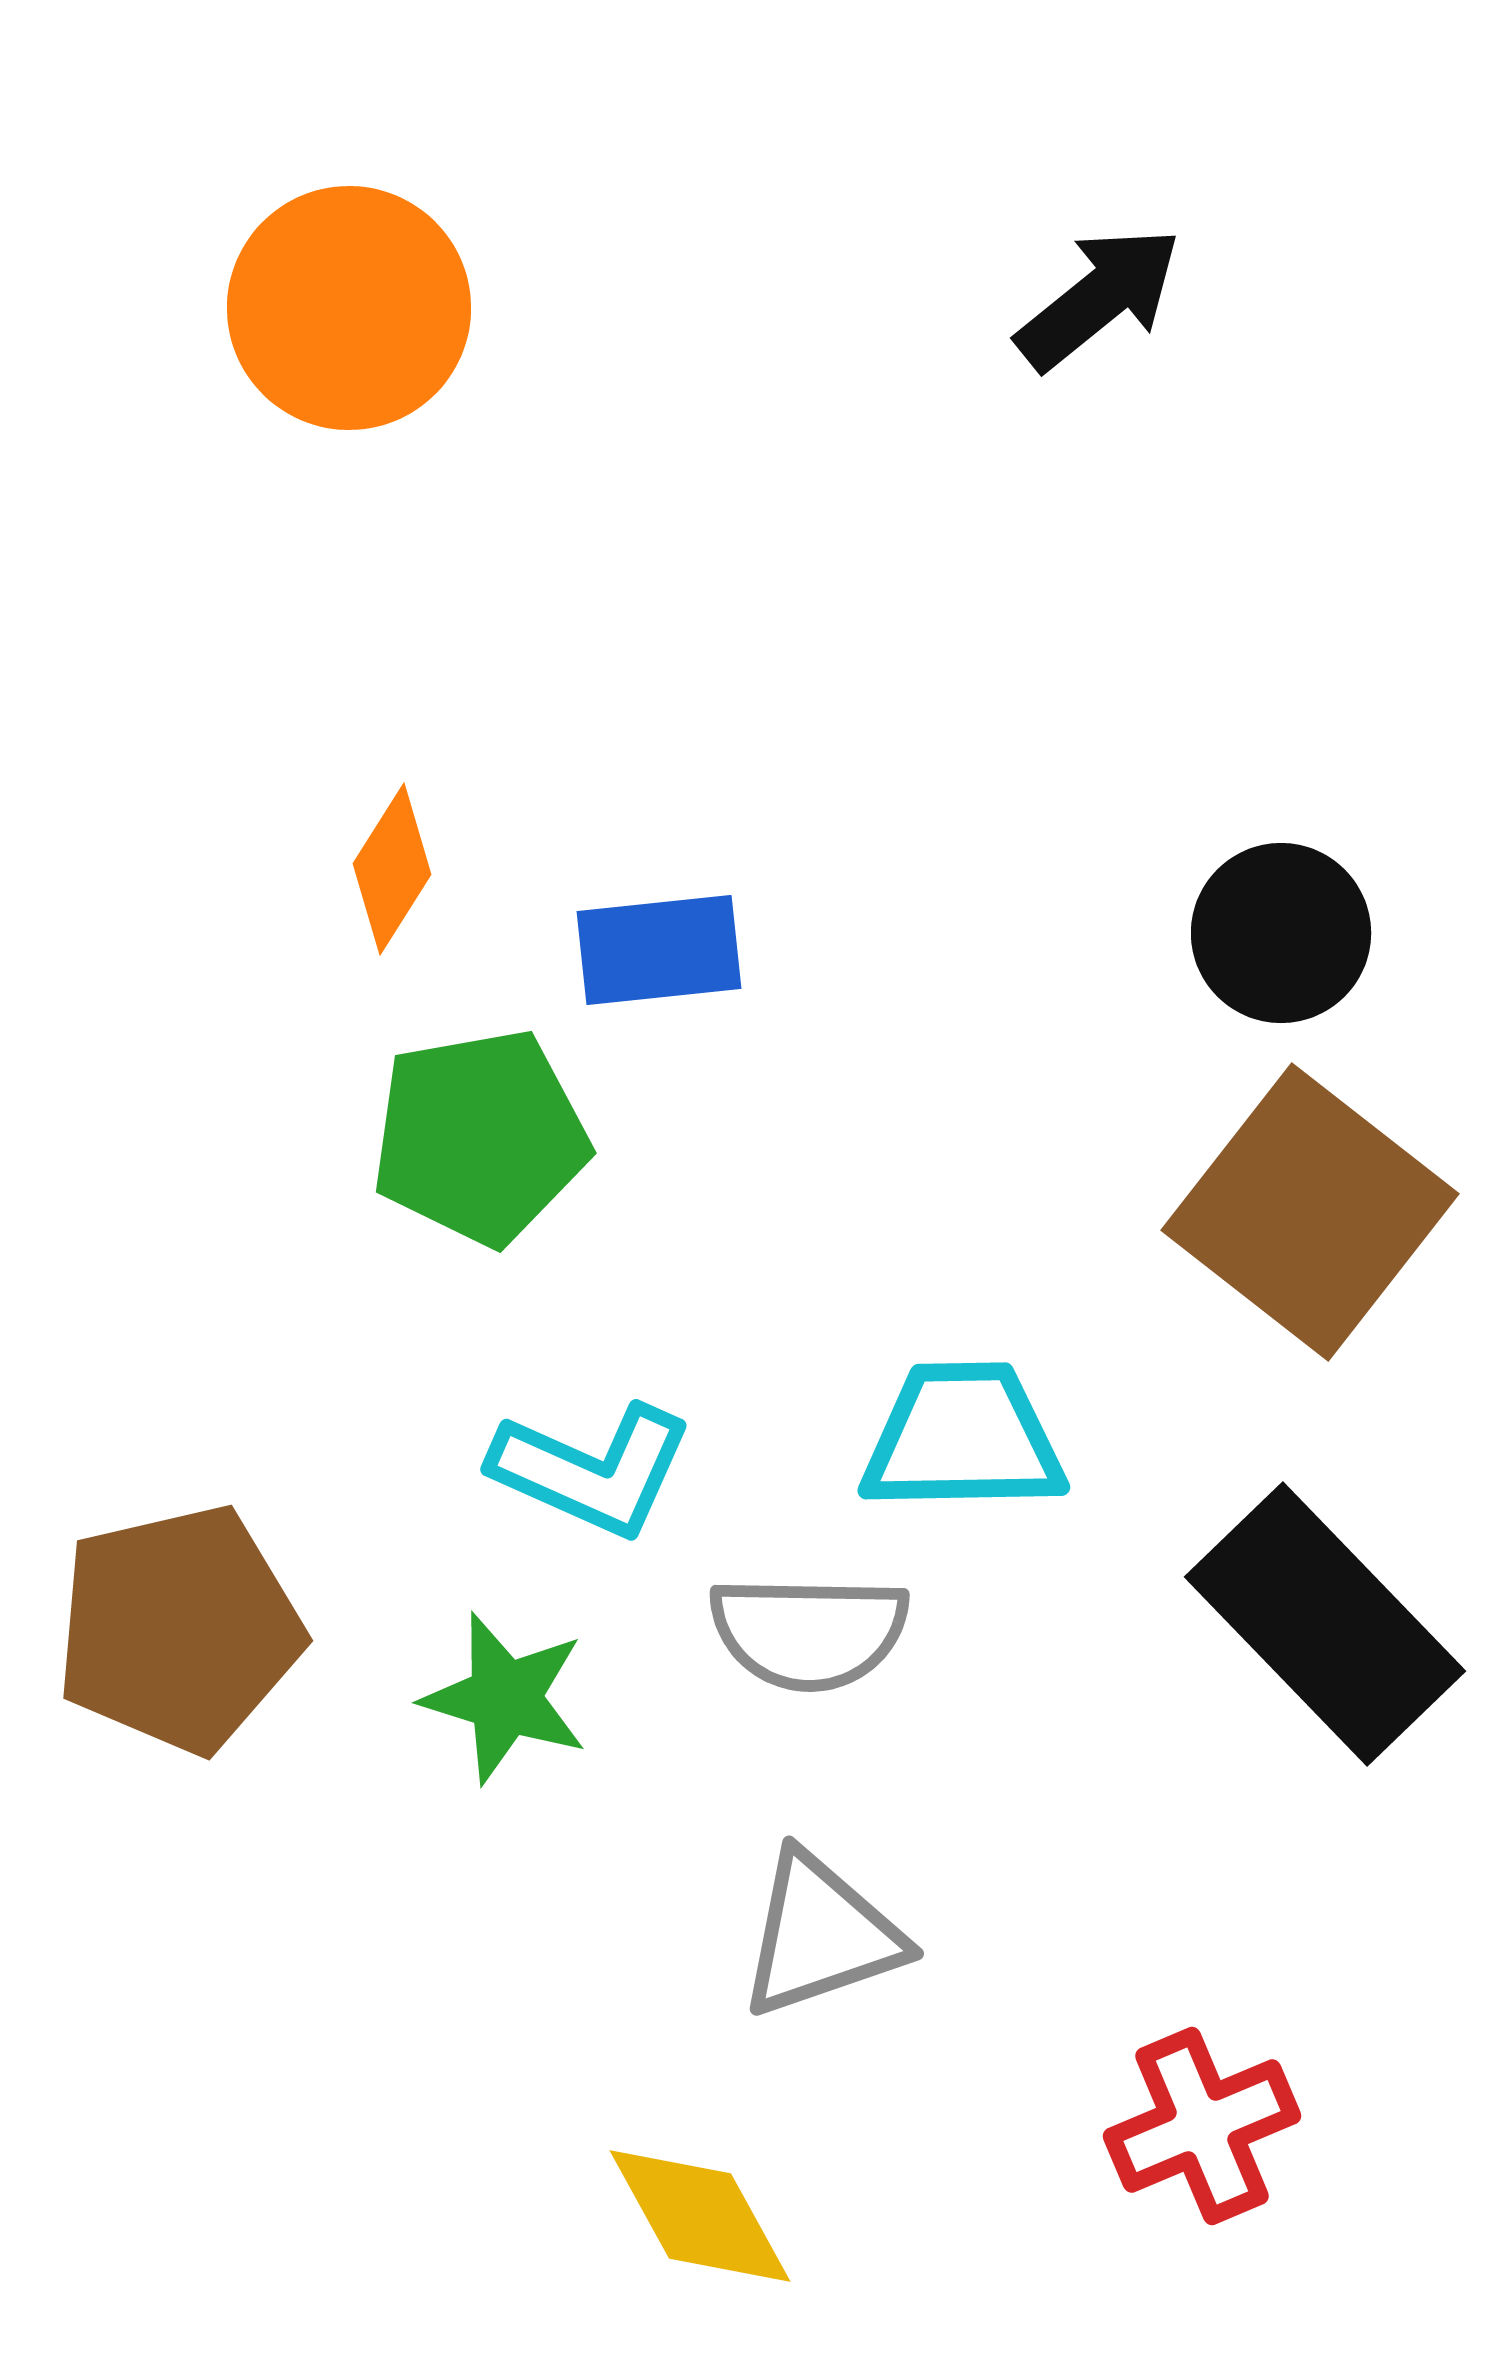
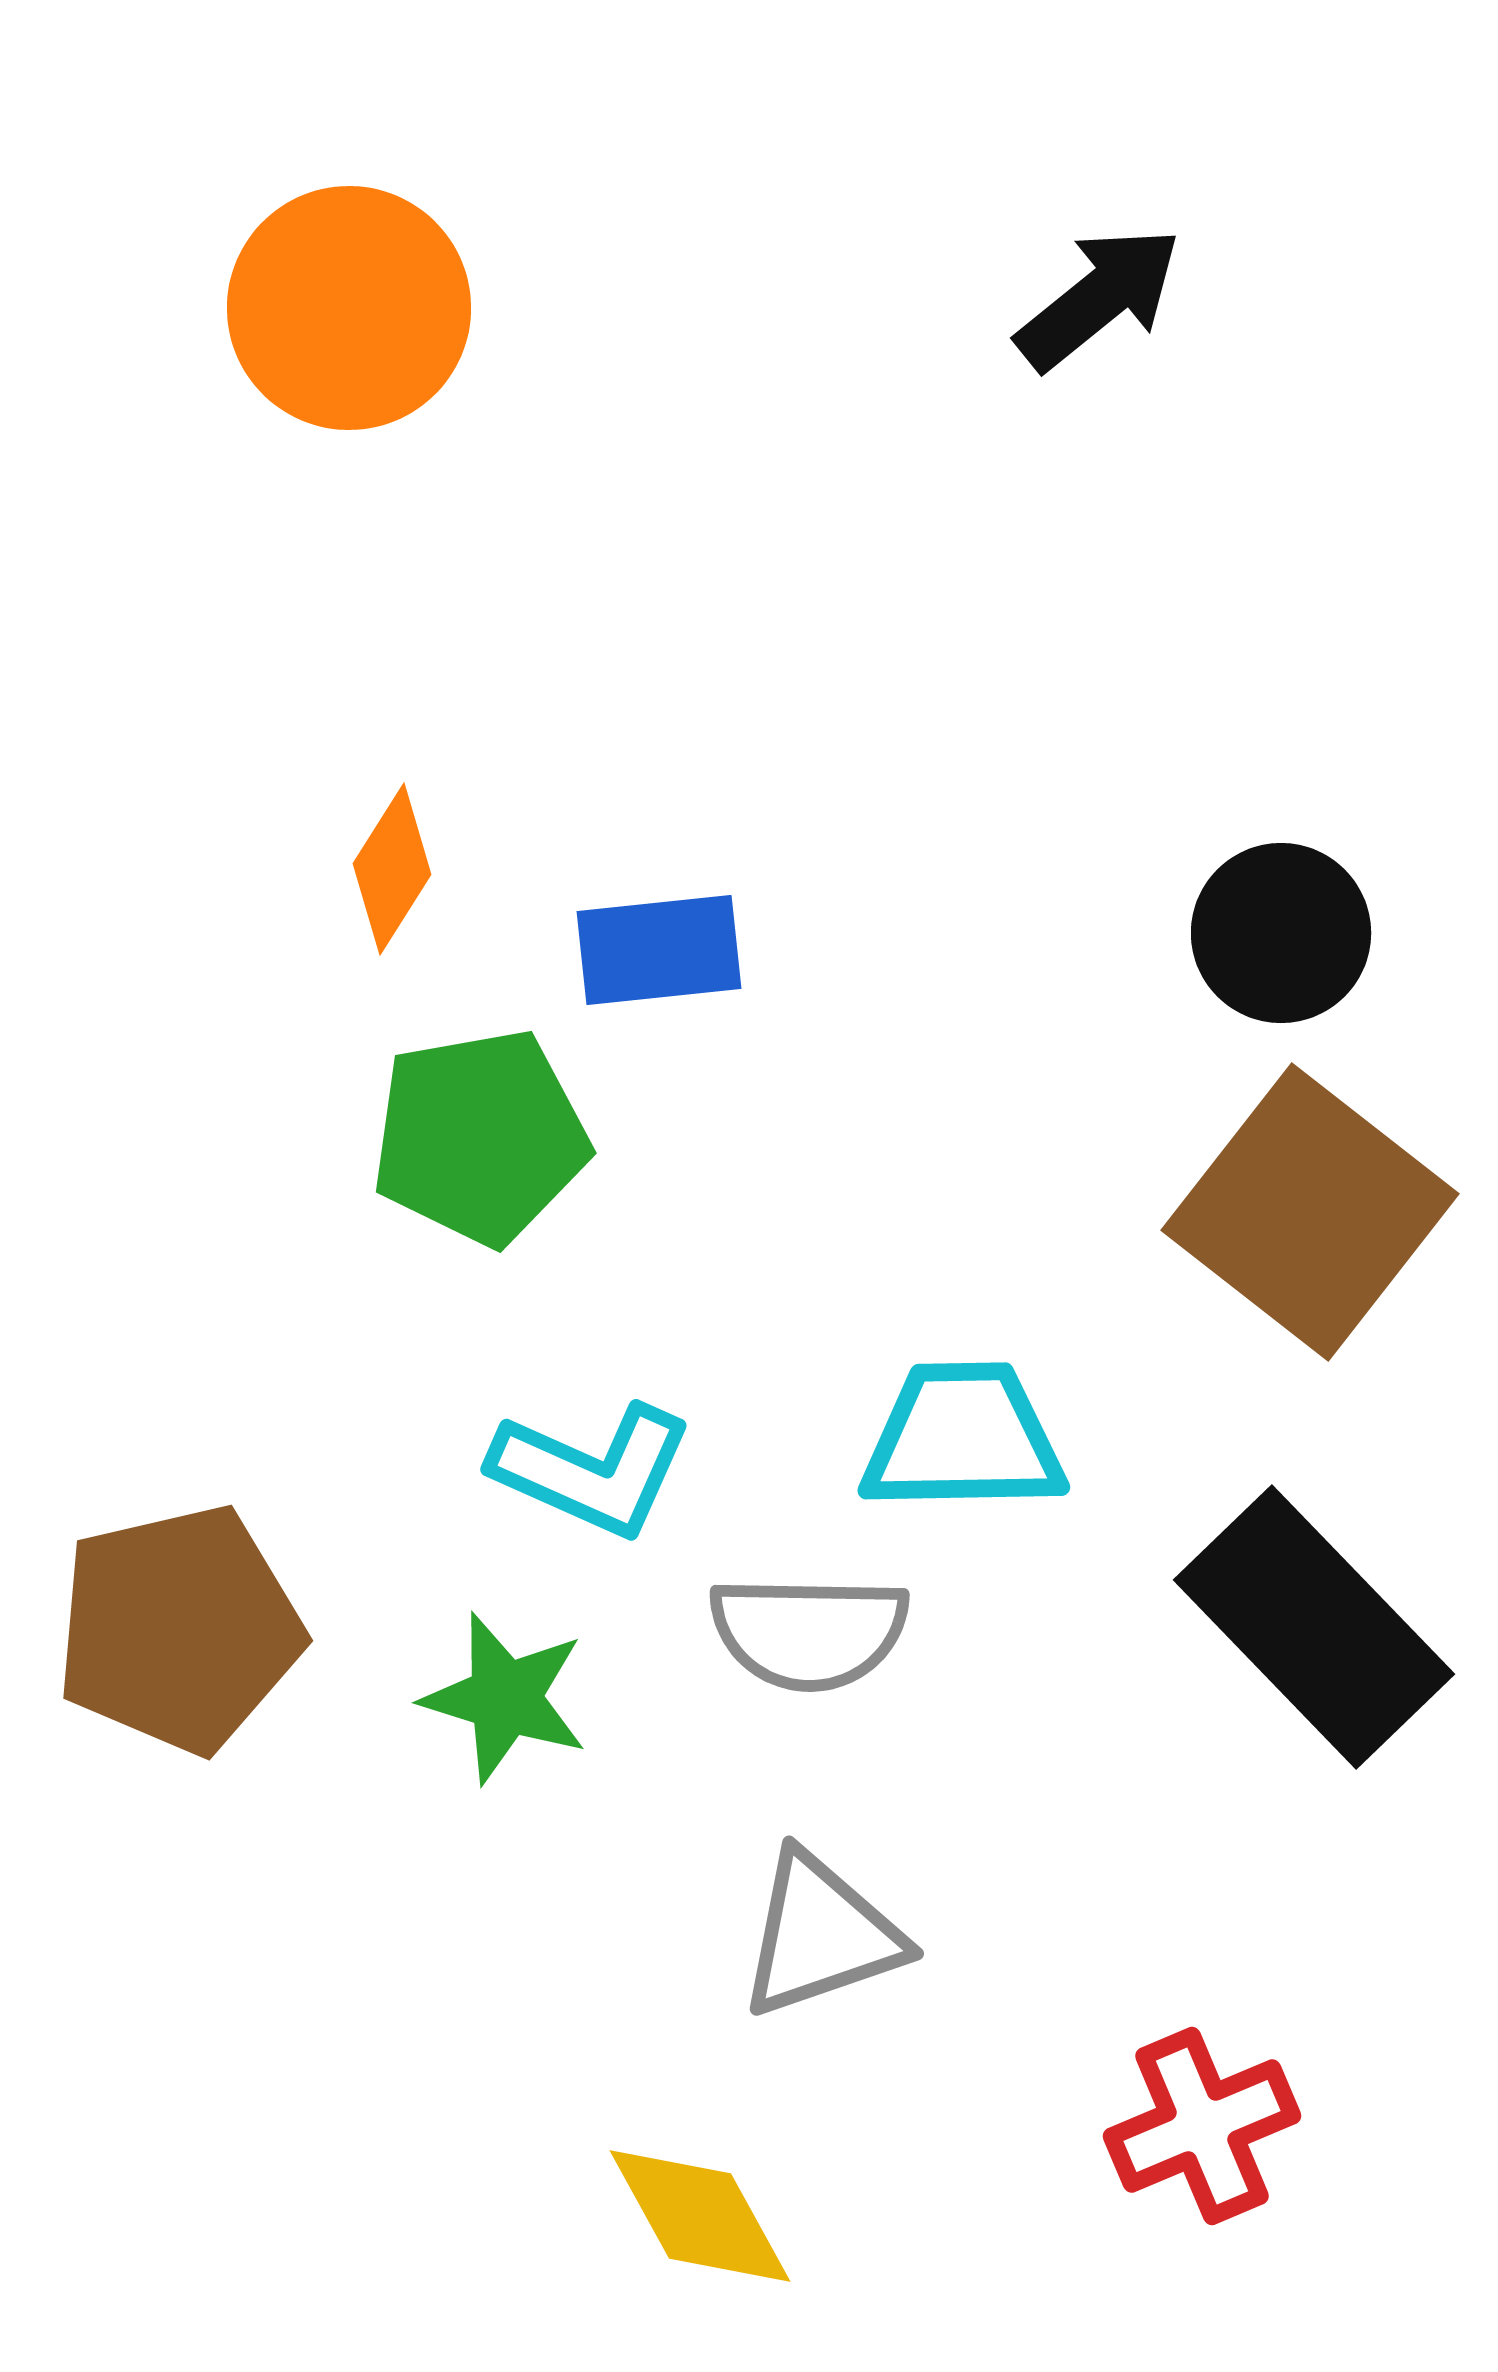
black rectangle: moved 11 px left, 3 px down
